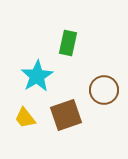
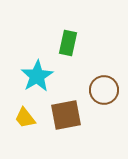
brown square: rotated 8 degrees clockwise
